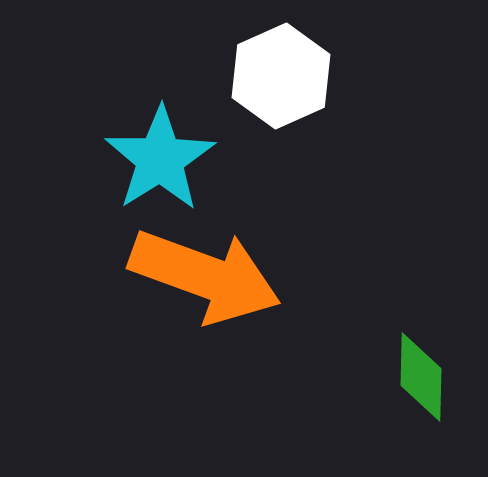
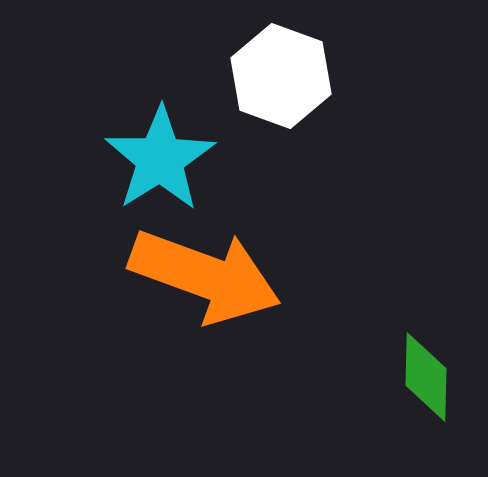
white hexagon: rotated 16 degrees counterclockwise
green diamond: moved 5 px right
